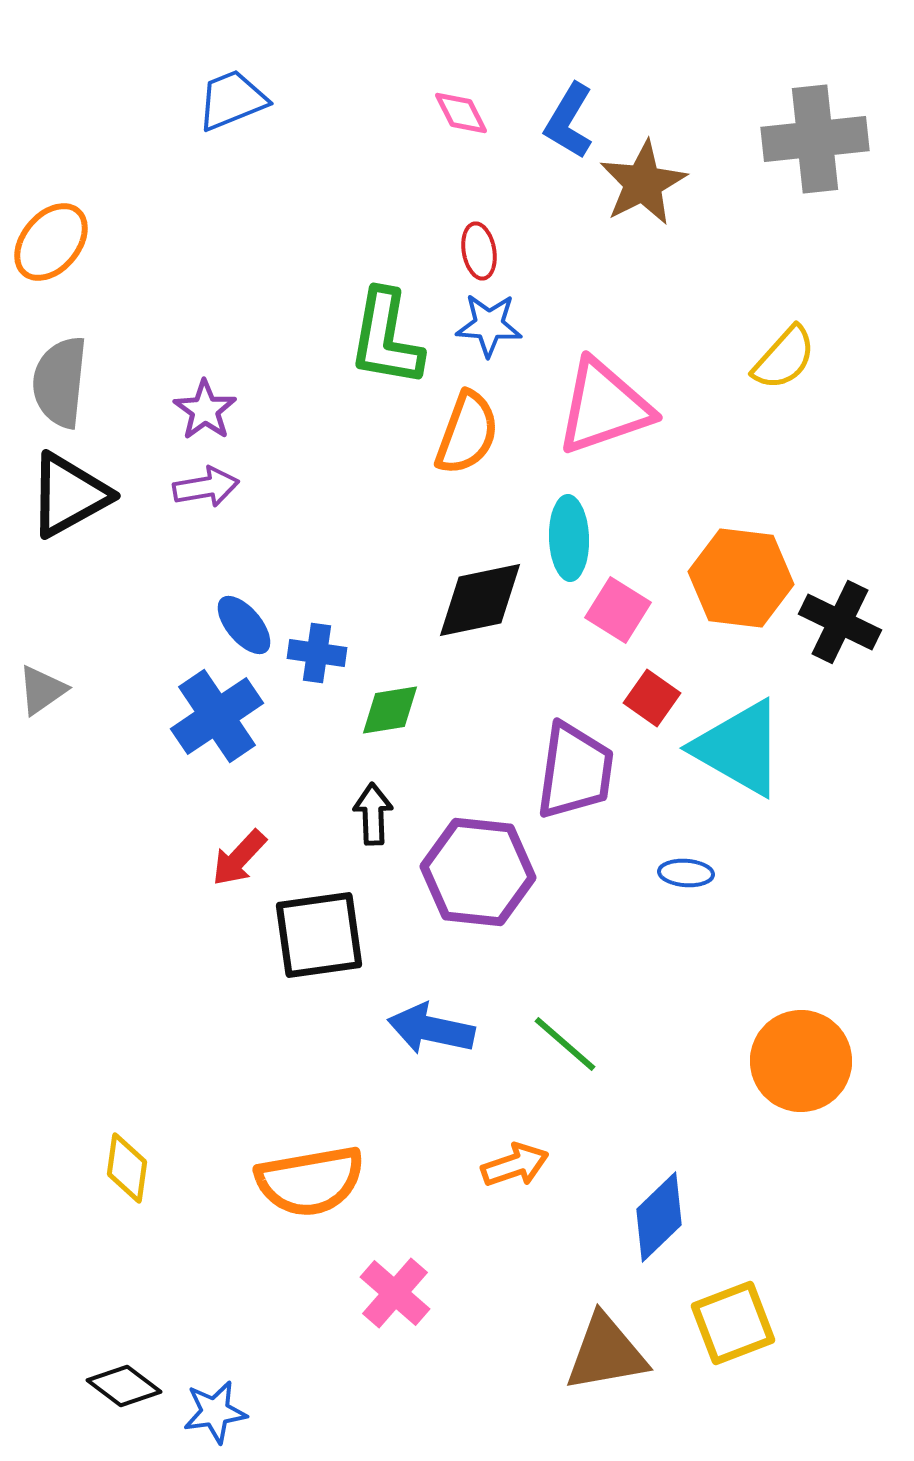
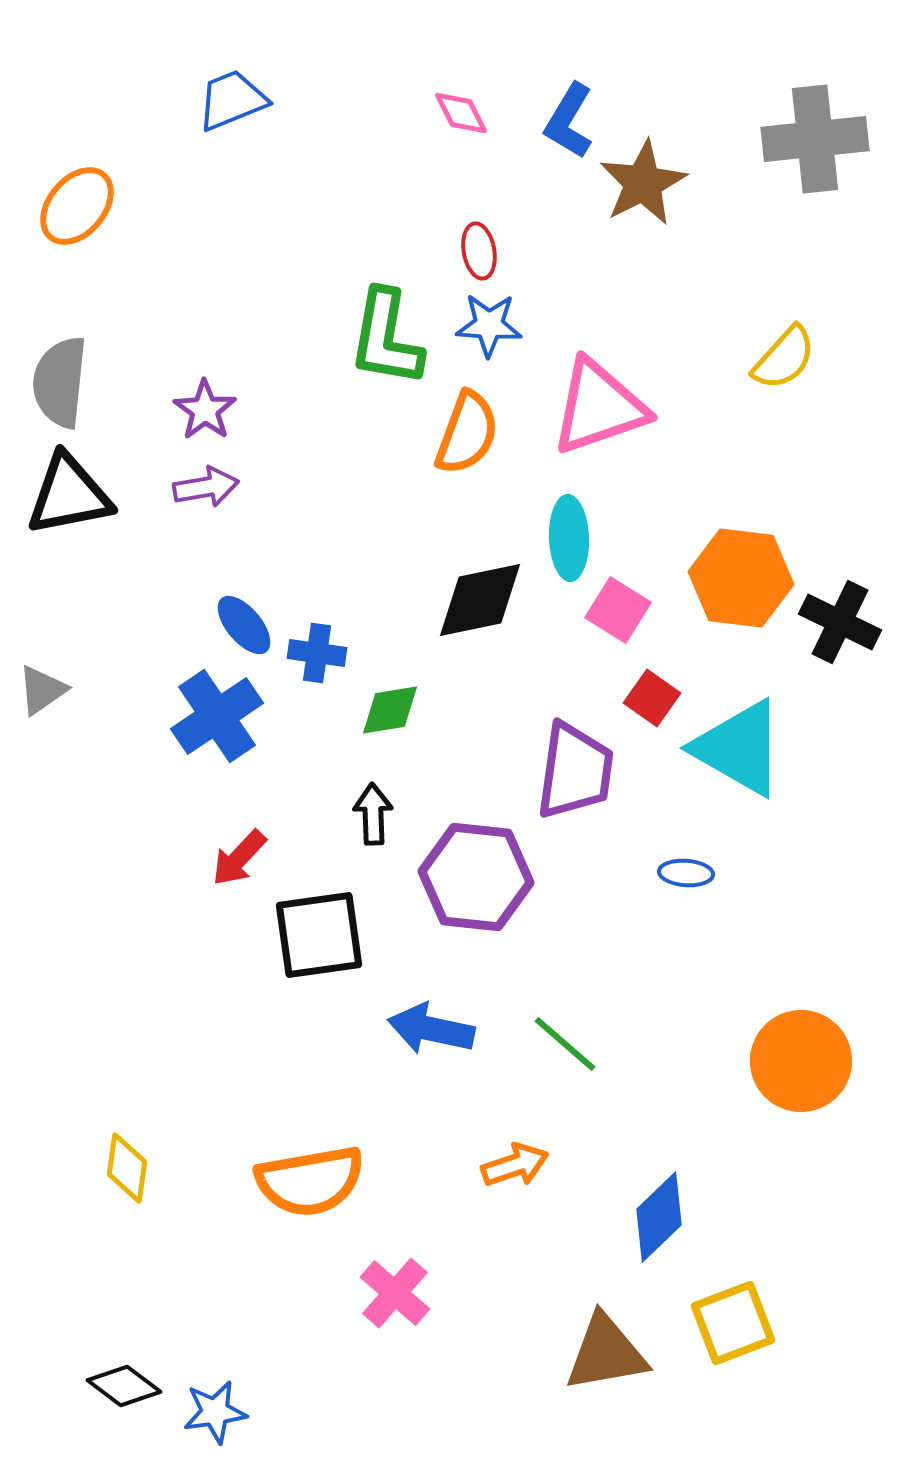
orange ellipse at (51, 242): moved 26 px right, 36 px up
pink triangle at (604, 407): moved 5 px left
black triangle at (69, 495): rotated 18 degrees clockwise
purple hexagon at (478, 872): moved 2 px left, 5 px down
